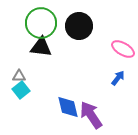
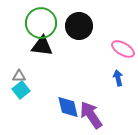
black triangle: moved 1 px right, 1 px up
blue arrow: rotated 49 degrees counterclockwise
